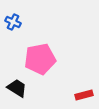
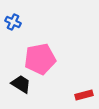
black trapezoid: moved 4 px right, 4 px up
